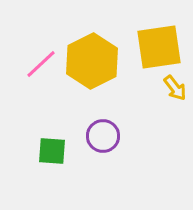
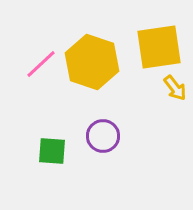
yellow hexagon: moved 1 px down; rotated 14 degrees counterclockwise
